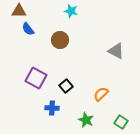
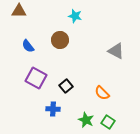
cyan star: moved 4 px right, 5 px down
blue semicircle: moved 17 px down
orange semicircle: moved 1 px right, 1 px up; rotated 91 degrees counterclockwise
blue cross: moved 1 px right, 1 px down
green square: moved 13 px left
